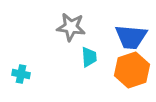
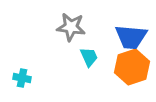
cyan trapezoid: rotated 20 degrees counterclockwise
orange hexagon: moved 3 px up
cyan cross: moved 1 px right, 4 px down
